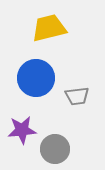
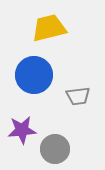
blue circle: moved 2 px left, 3 px up
gray trapezoid: moved 1 px right
